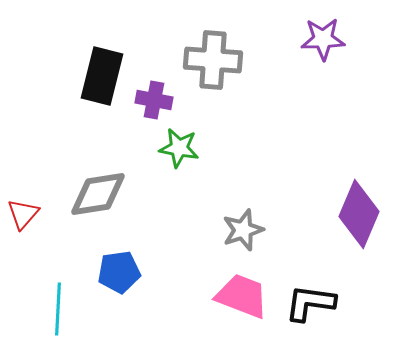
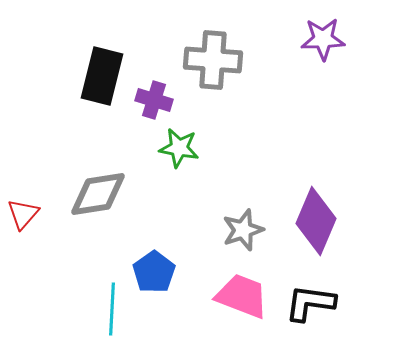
purple cross: rotated 6 degrees clockwise
purple diamond: moved 43 px left, 7 px down
blue pentagon: moved 35 px right; rotated 27 degrees counterclockwise
cyan line: moved 54 px right
